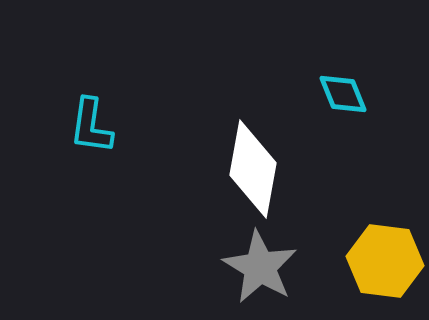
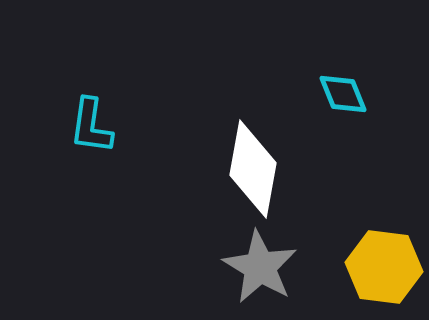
yellow hexagon: moved 1 px left, 6 px down
